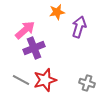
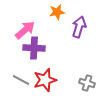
purple cross: rotated 25 degrees clockwise
